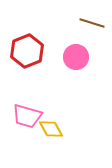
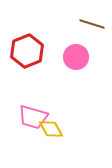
brown line: moved 1 px down
pink trapezoid: moved 6 px right, 1 px down
